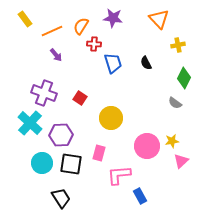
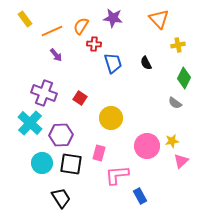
pink L-shape: moved 2 px left
